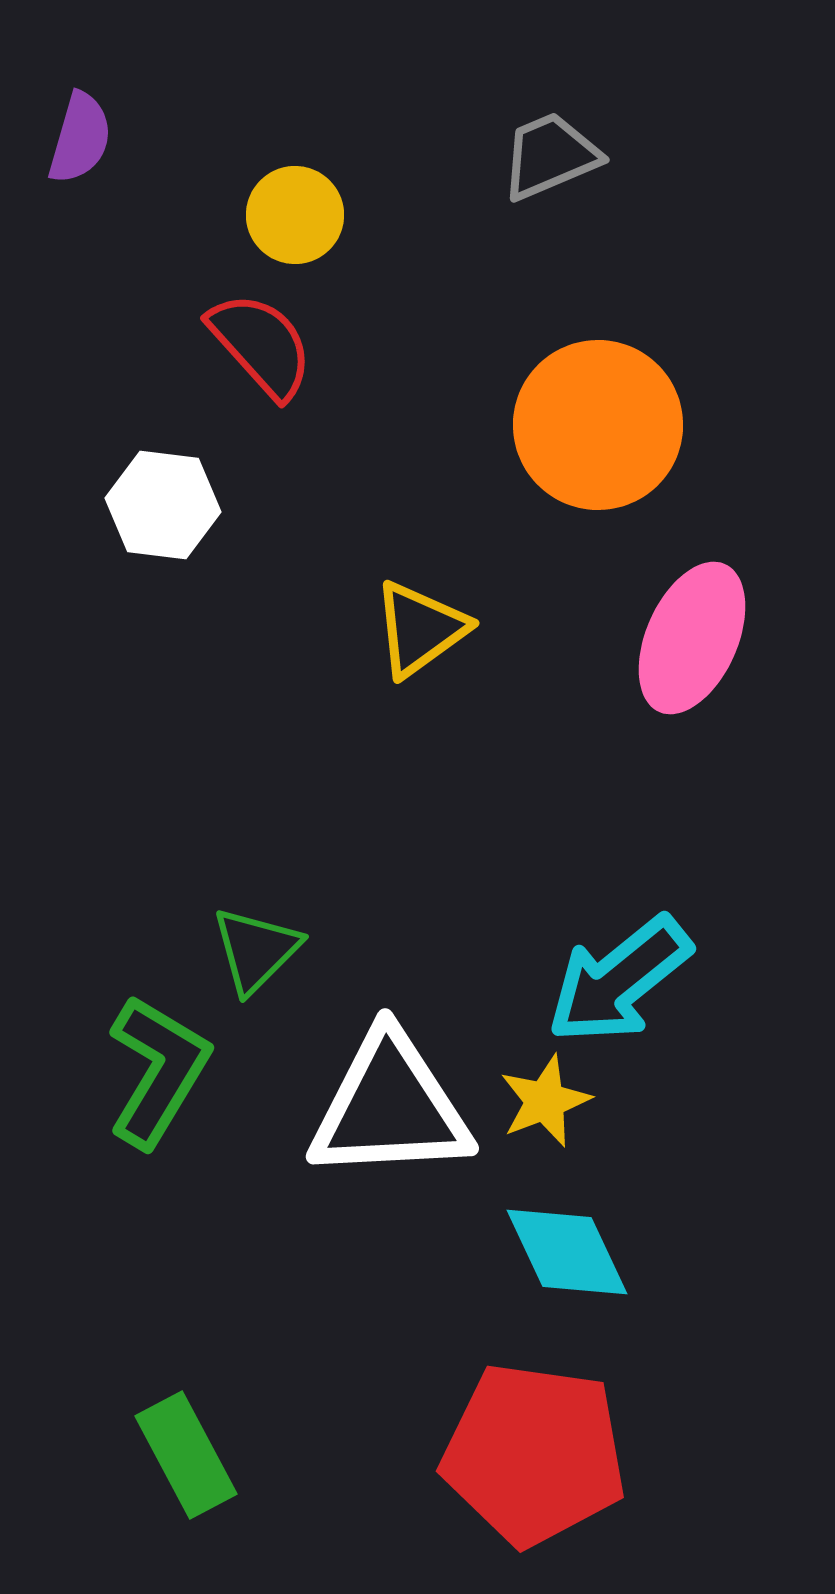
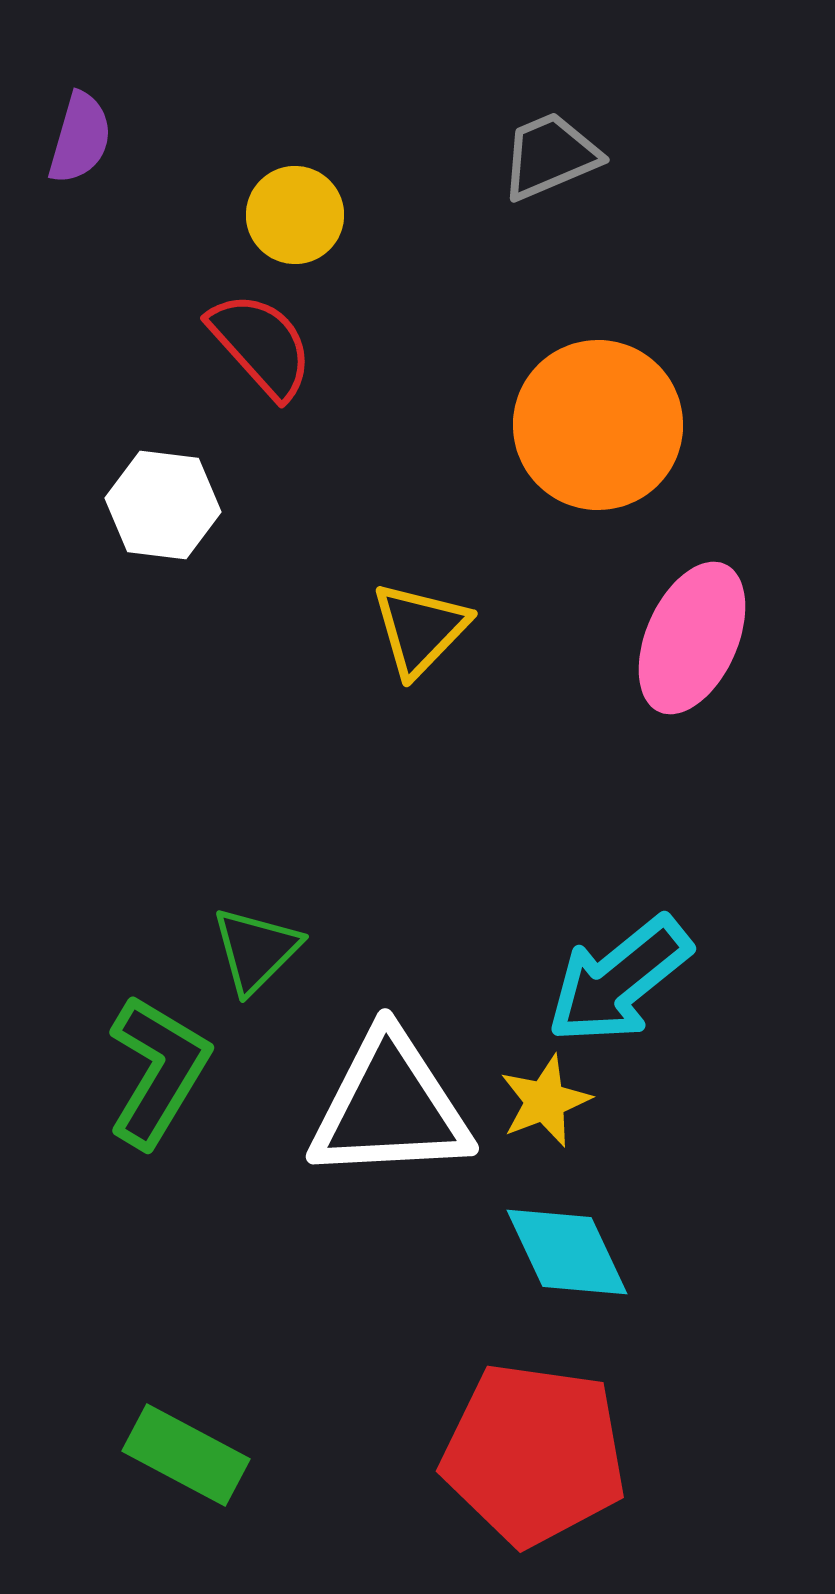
yellow triangle: rotated 10 degrees counterclockwise
green rectangle: rotated 34 degrees counterclockwise
